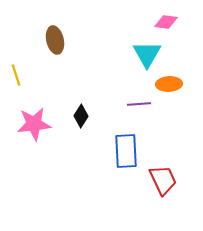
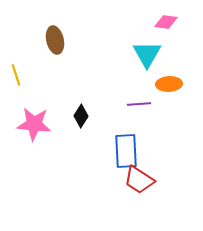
pink star: rotated 12 degrees clockwise
red trapezoid: moved 24 px left; rotated 148 degrees clockwise
